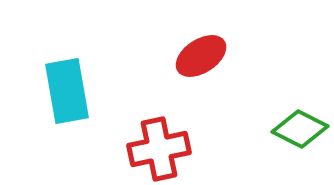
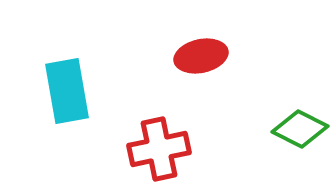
red ellipse: rotated 21 degrees clockwise
